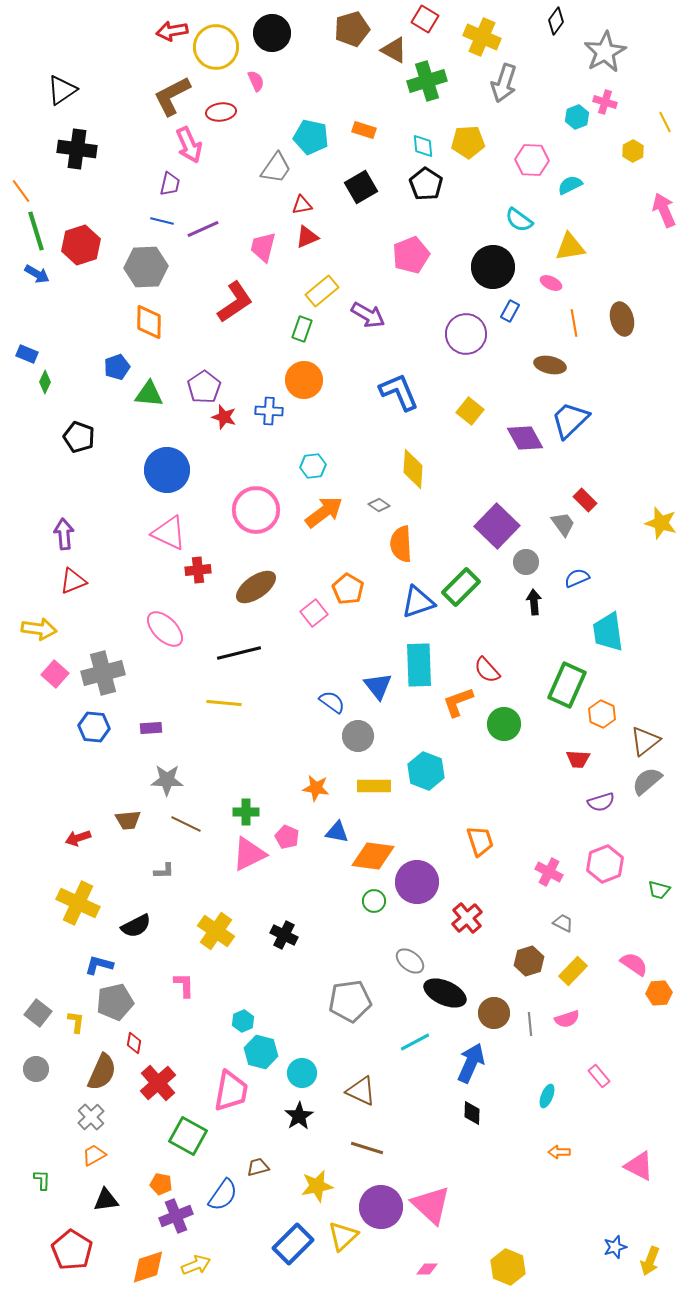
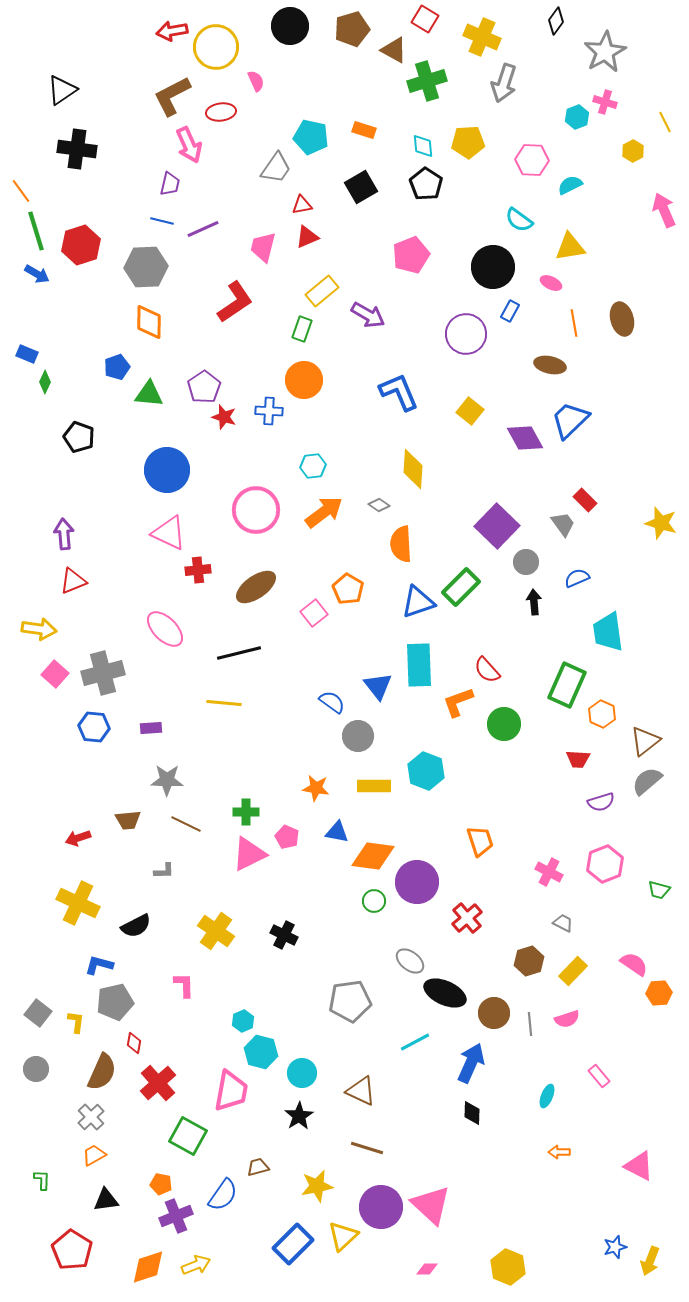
black circle at (272, 33): moved 18 px right, 7 px up
